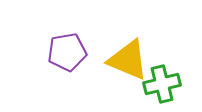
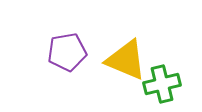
yellow triangle: moved 2 px left
